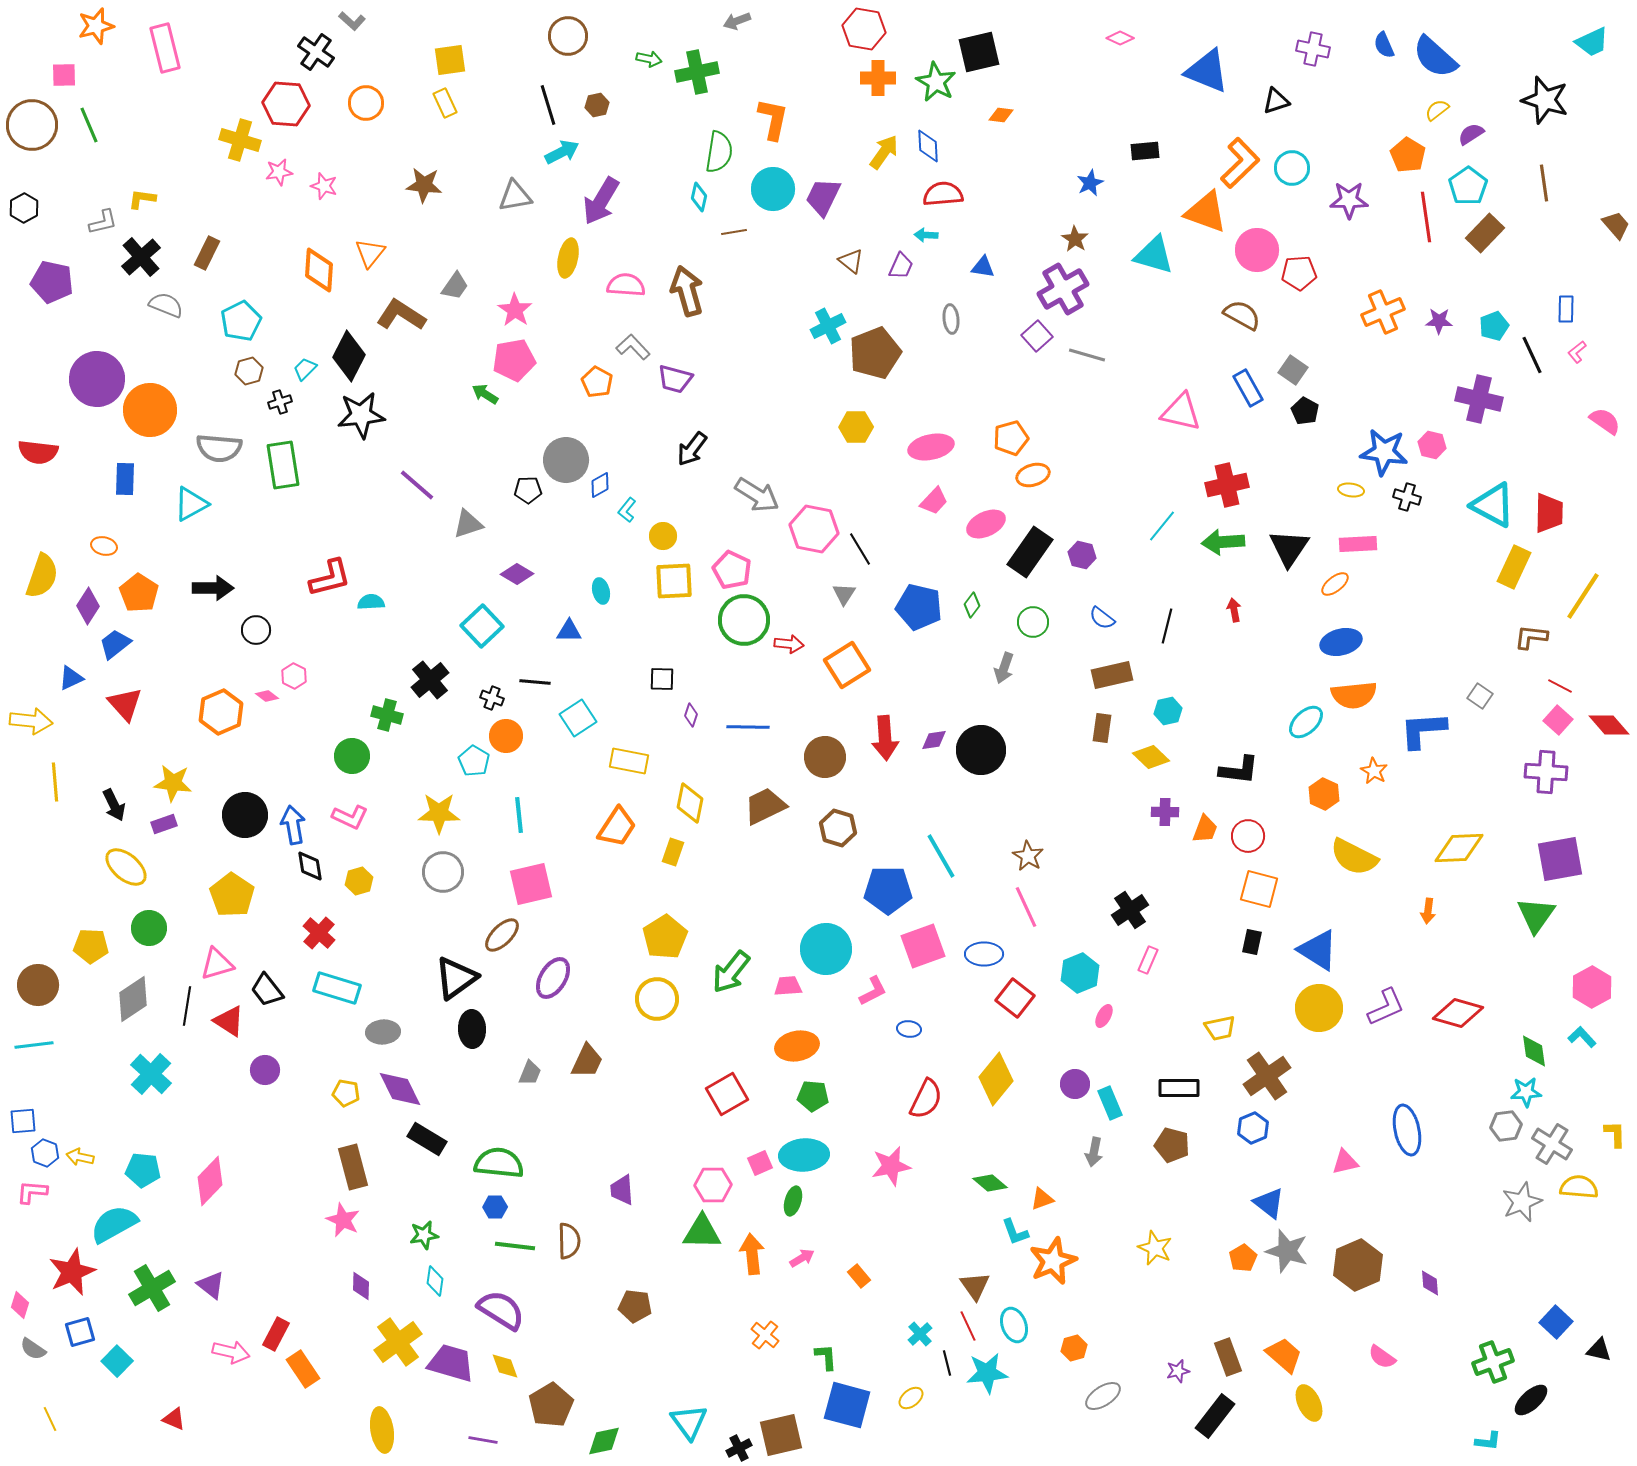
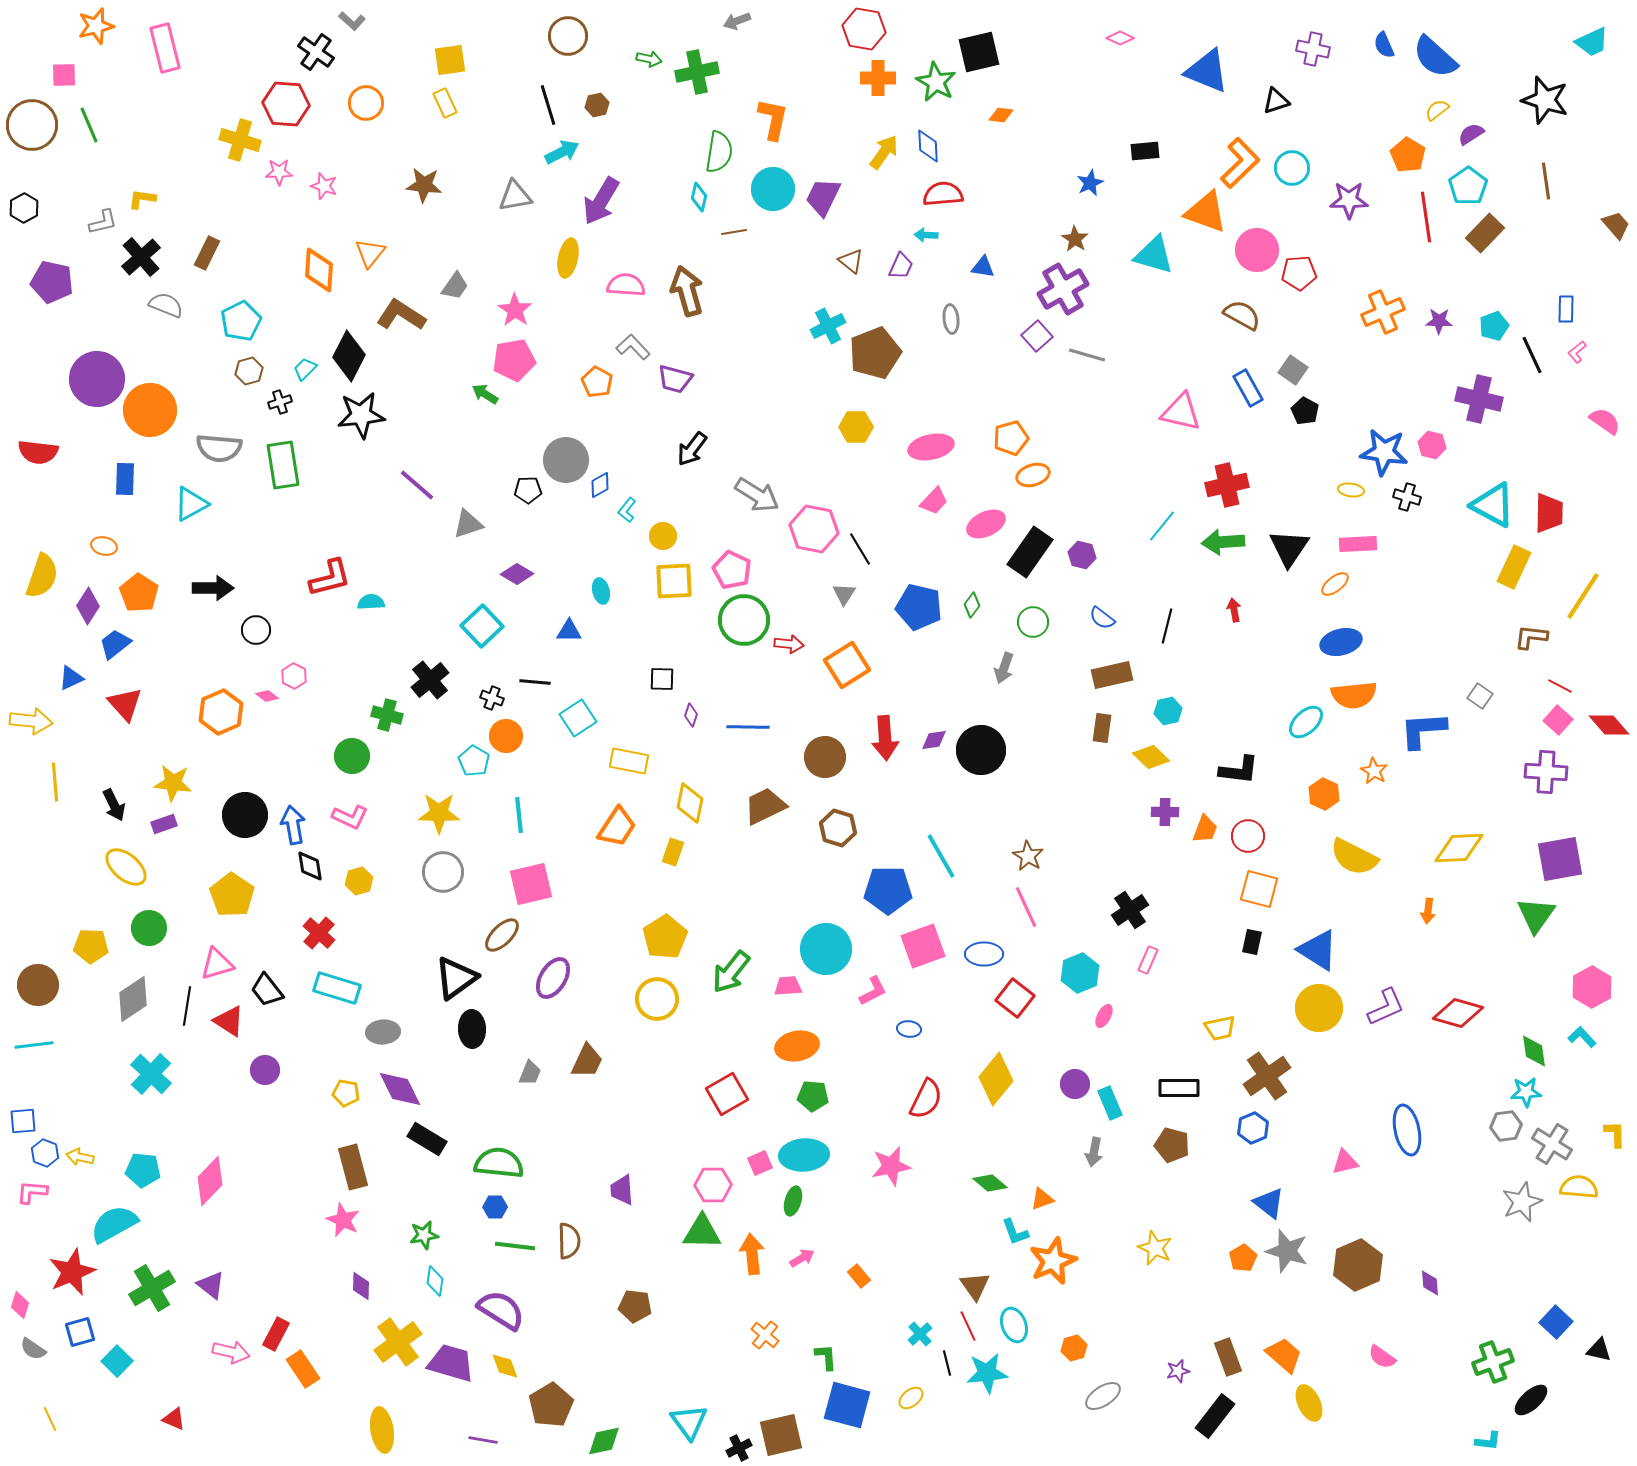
pink star at (279, 172): rotated 8 degrees clockwise
brown line at (1544, 183): moved 2 px right, 2 px up
